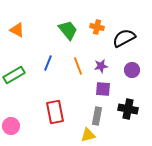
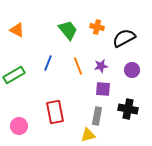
pink circle: moved 8 px right
